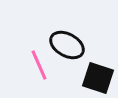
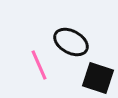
black ellipse: moved 4 px right, 3 px up
